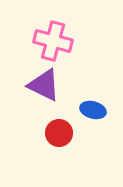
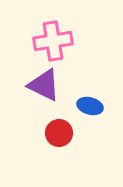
pink cross: rotated 24 degrees counterclockwise
blue ellipse: moved 3 px left, 4 px up
